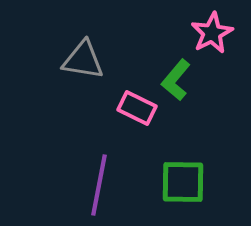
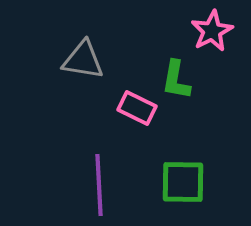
pink star: moved 2 px up
green L-shape: rotated 30 degrees counterclockwise
purple line: rotated 14 degrees counterclockwise
